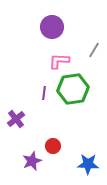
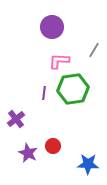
purple star: moved 4 px left, 8 px up; rotated 24 degrees counterclockwise
